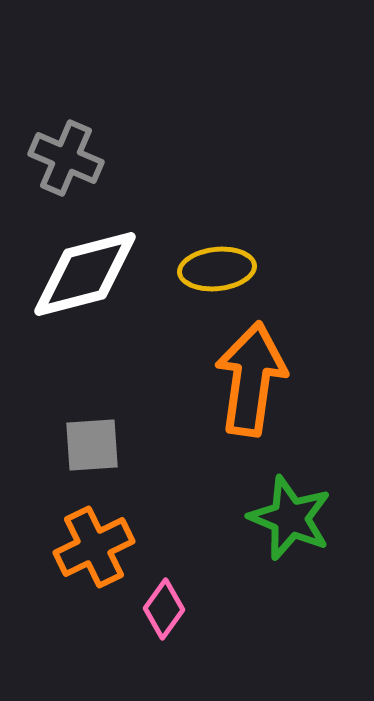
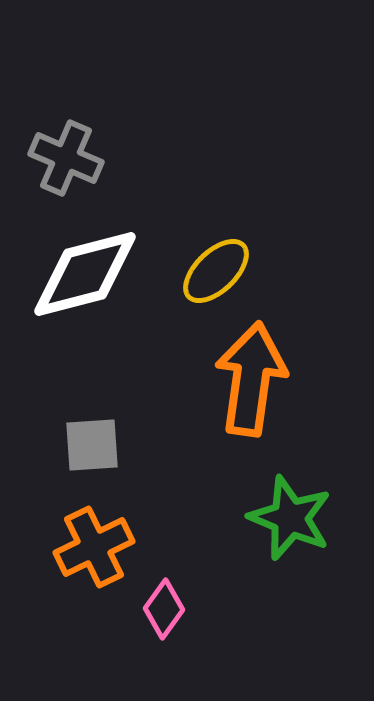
yellow ellipse: moved 1 px left, 2 px down; rotated 38 degrees counterclockwise
